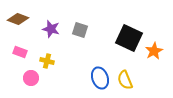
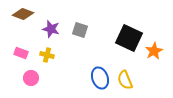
brown diamond: moved 5 px right, 5 px up
pink rectangle: moved 1 px right, 1 px down
yellow cross: moved 6 px up
